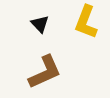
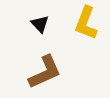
yellow L-shape: moved 1 px down
